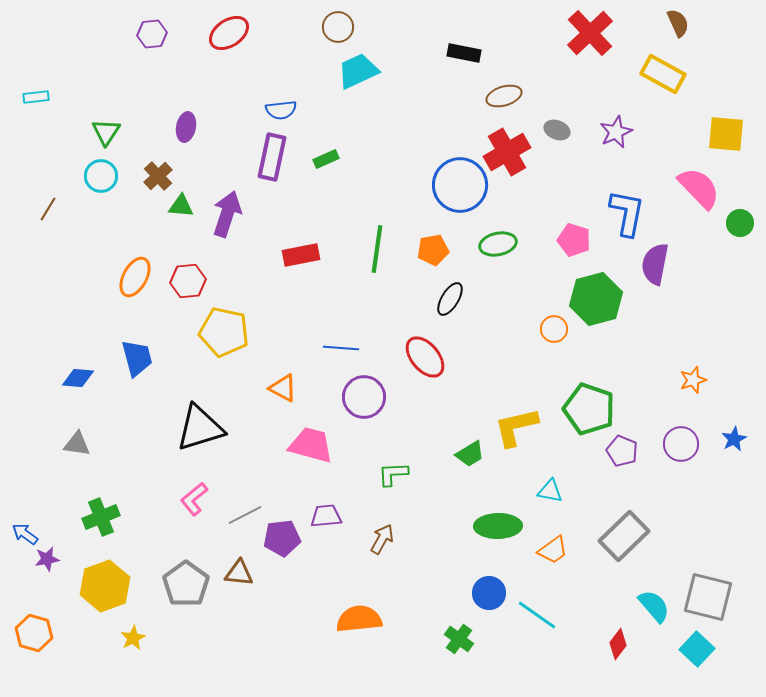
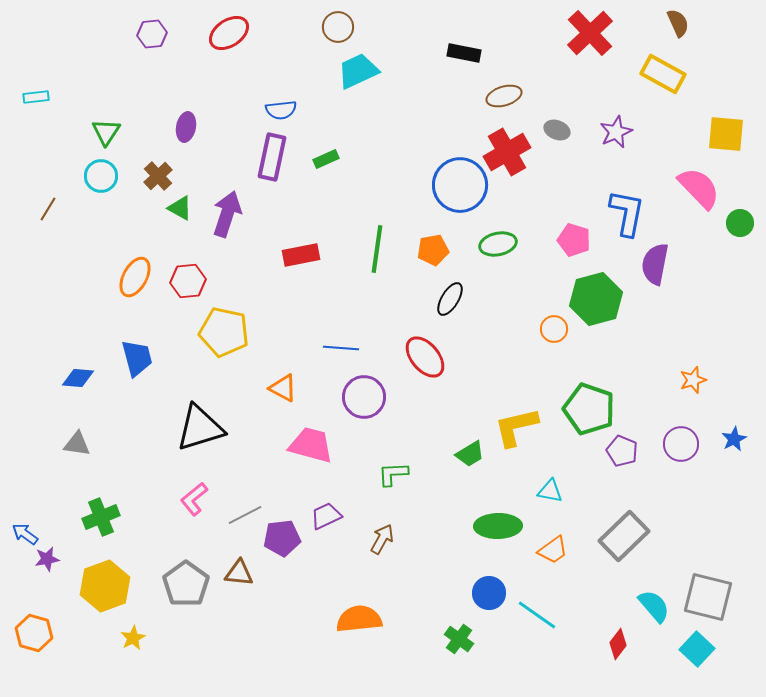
green triangle at (181, 206): moved 1 px left, 2 px down; rotated 24 degrees clockwise
purple trapezoid at (326, 516): rotated 20 degrees counterclockwise
